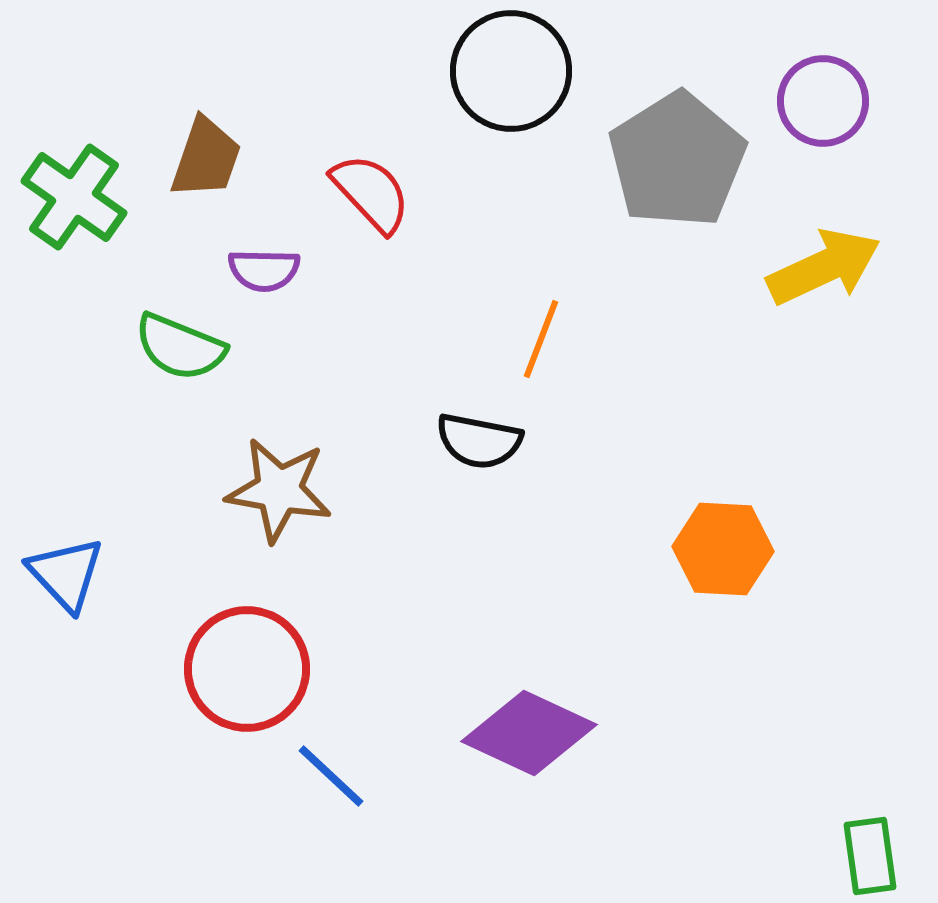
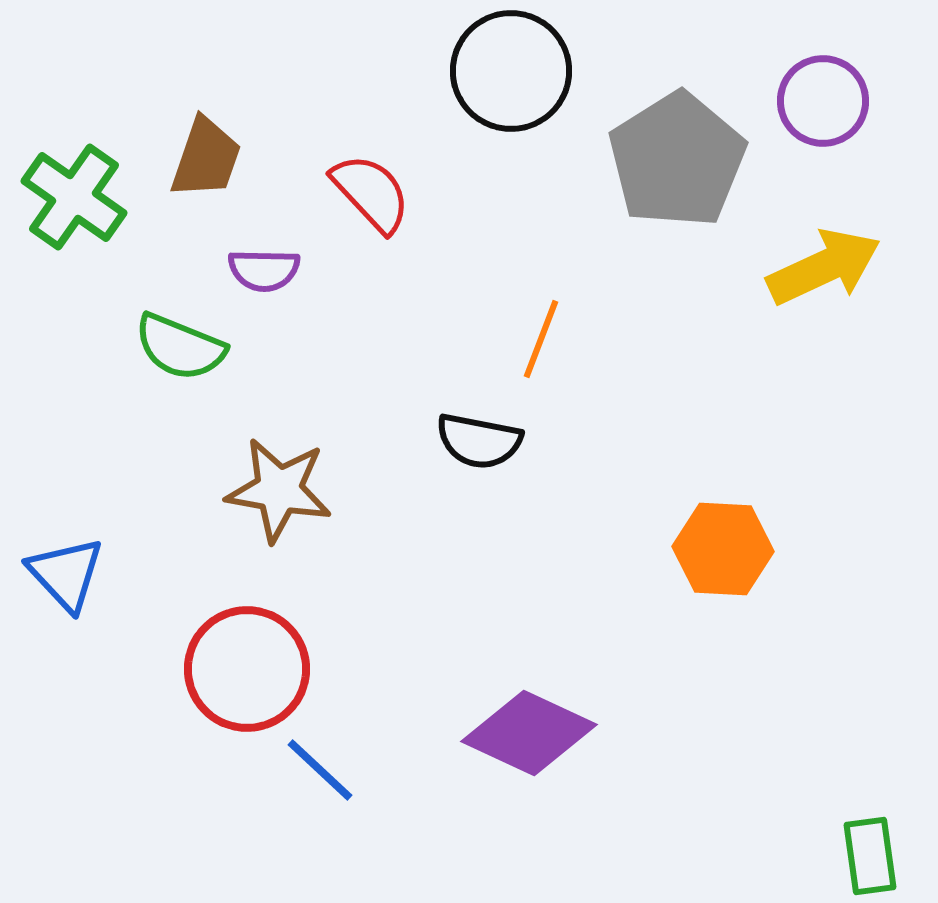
blue line: moved 11 px left, 6 px up
